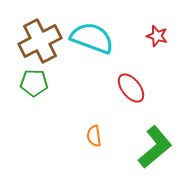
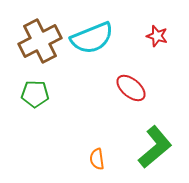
cyan semicircle: rotated 138 degrees clockwise
green pentagon: moved 1 px right, 11 px down
red ellipse: rotated 12 degrees counterclockwise
orange semicircle: moved 3 px right, 23 px down
